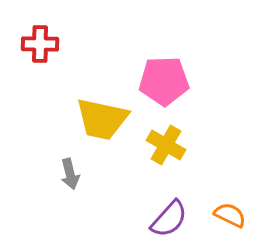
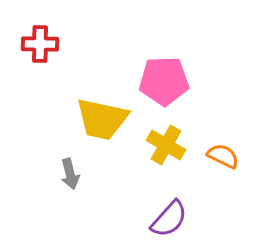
orange semicircle: moved 7 px left, 59 px up
